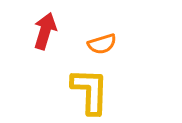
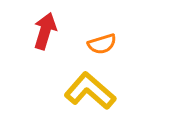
yellow L-shape: rotated 51 degrees counterclockwise
